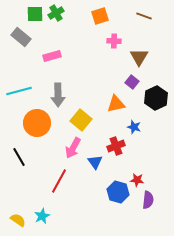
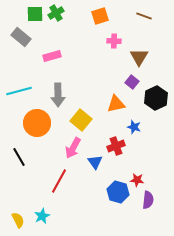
yellow semicircle: rotated 28 degrees clockwise
